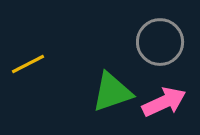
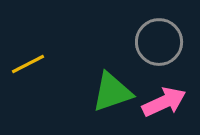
gray circle: moved 1 px left
